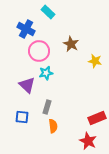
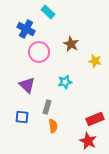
pink circle: moved 1 px down
cyan star: moved 19 px right, 9 px down
red rectangle: moved 2 px left, 1 px down
